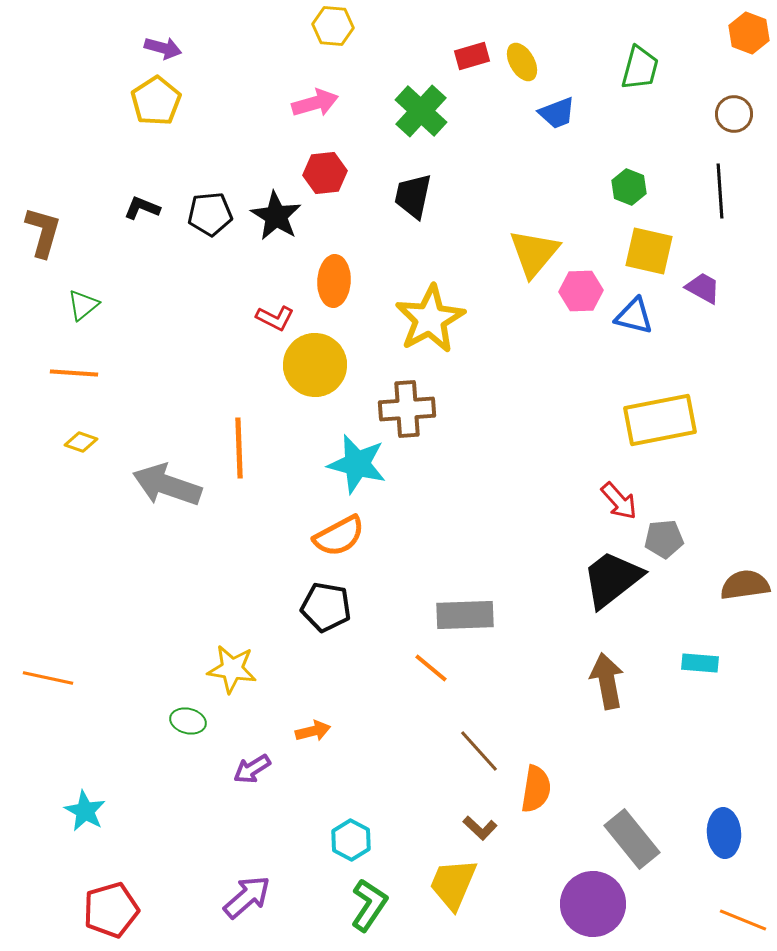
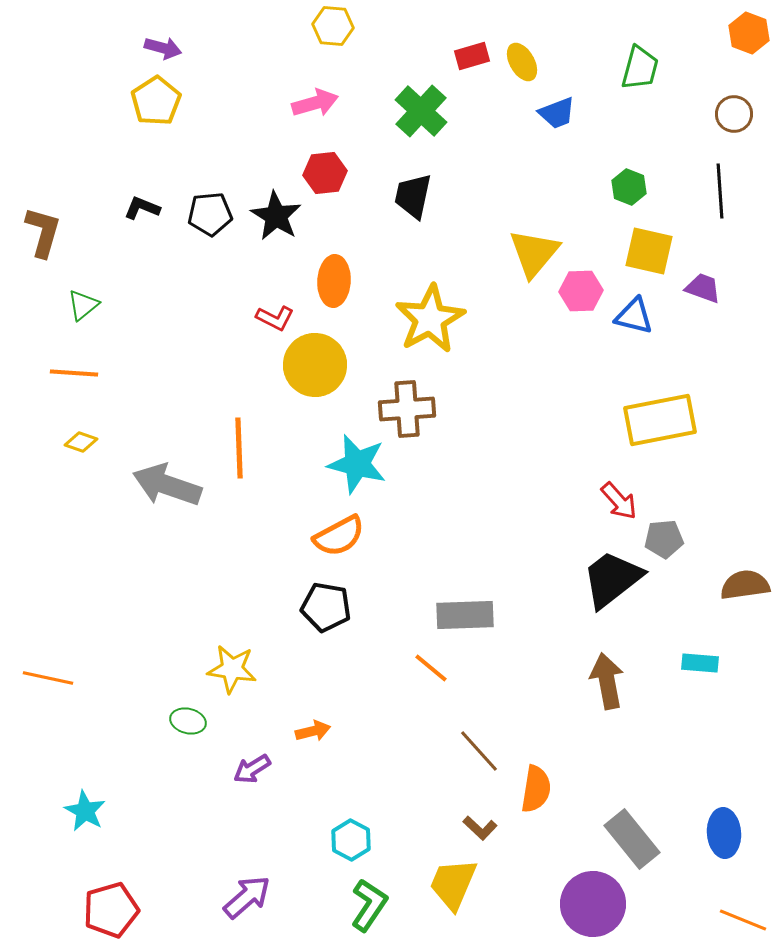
purple trapezoid at (703, 288): rotated 9 degrees counterclockwise
